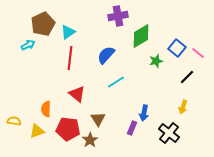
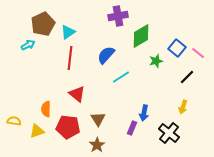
cyan line: moved 5 px right, 5 px up
red pentagon: moved 2 px up
brown star: moved 7 px right, 5 px down
